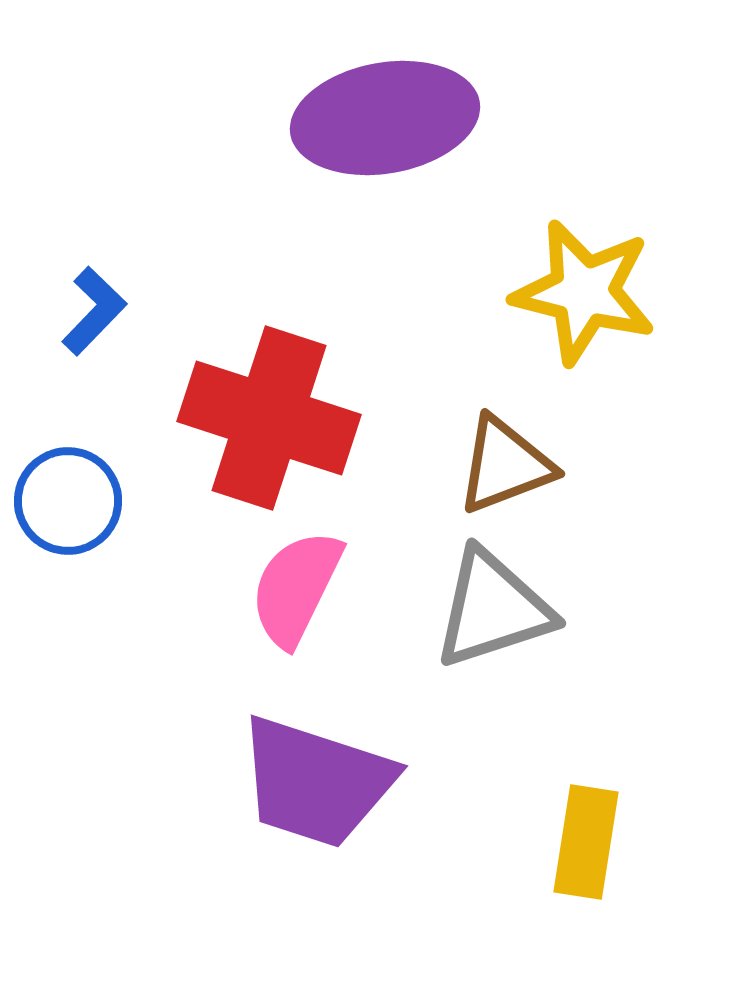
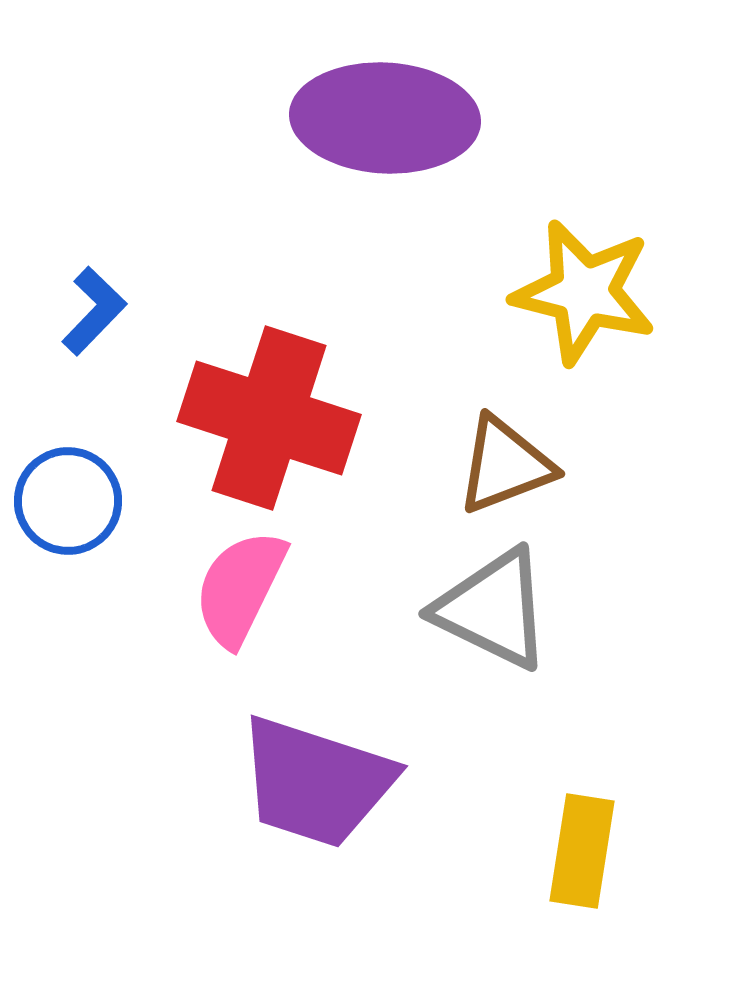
purple ellipse: rotated 13 degrees clockwise
pink semicircle: moved 56 px left
gray triangle: rotated 44 degrees clockwise
yellow rectangle: moved 4 px left, 9 px down
